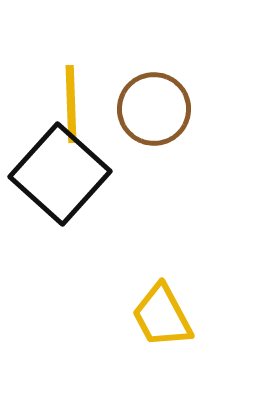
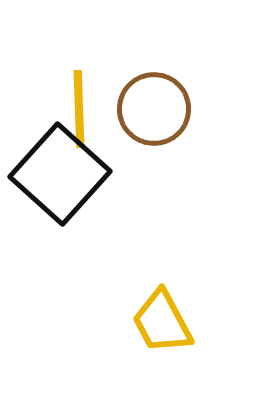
yellow line: moved 8 px right, 5 px down
yellow trapezoid: moved 6 px down
